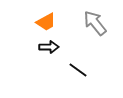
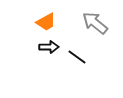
gray arrow: rotated 12 degrees counterclockwise
black line: moved 1 px left, 13 px up
